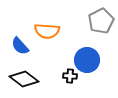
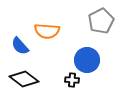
black cross: moved 2 px right, 4 px down
